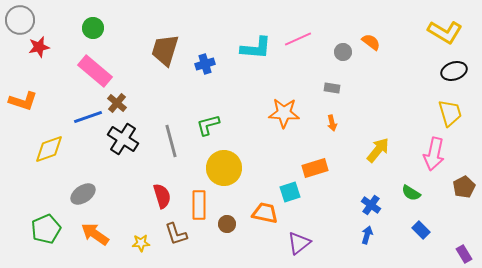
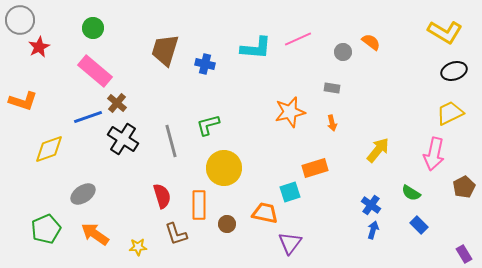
red star at (39, 47): rotated 15 degrees counterclockwise
blue cross at (205, 64): rotated 30 degrees clockwise
orange star at (284, 113): moved 6 px right, 1 px up; rotated 16 degrees counterclockwise
yellow trapezoid at (450, 113): rotated 100 degrees counterclockwise
blue rectangle at (421, 230): moved 2 px left, 5 px up
blue arrow at (367, 235): moved 6 px right, 5 px up
yellow star at (141, 243): moved 3 px left, 4 px down
purple triangle at (299, 243): moved 9 px left; rotated 15 degrees counterclockwise
